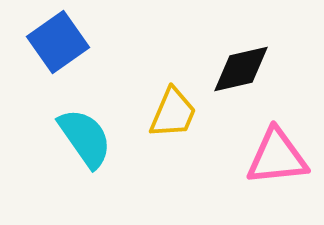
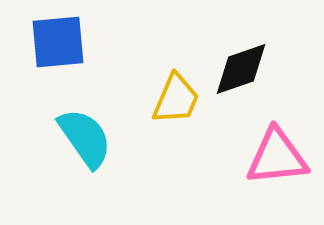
blue square: rotated 30 degrees clockwise
black diamond: rotated 6 degrees counterclockwise
yellow trapezoid: moved 3 px right, 14 px up
